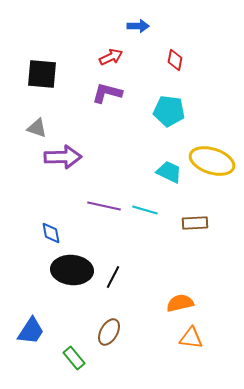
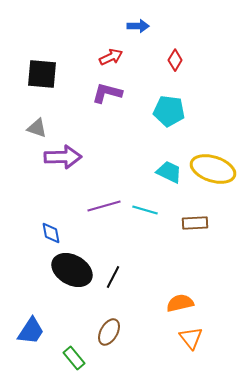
red diamond: rotated 20 degrees clockwise
yellow ellipse: moved 1 px right, 8 px down
purple line: rotated 28 degrees counterclockwise
black ellipse: rotated 24 degrees clockwise
orange triangle: rotated 45 degrees clockwise
